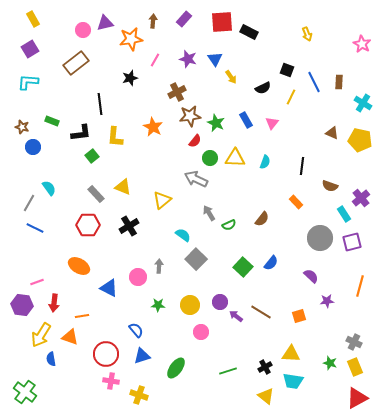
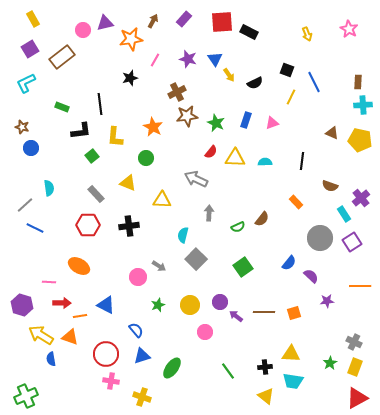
brown arrow at (153, 21): rotated 24 degrees clockwise
pink star at (362, 44): moved 13 px left, 15 px up
brown rectangle at (76, 63): moved 14 px left, 6 px up
yellow arrow at (231, 77): moved 2 px left, 2 px up
cyan L-shape at (28, 82): moved 2 px left, 1 px down; rotated 30 degrees counterclockwise
brown rectangle at (339, 82): moved 19 px right
black semicircle at (263, 88): moved 8 px left, 5 px up
cyan cross at (363, 103): moved 2 px down; rotated 36 degrees counterclockwise
brown star at (190, 116): moved 3 px left
blue rectangle at (246, 120): rotated 49 degrees clockwise
green rectangle at (52, 121): moved 10 px right, 14 px up
pink triangle at (272, 123): rotated 32 degrees clockwise
black L-shape at (81, 133): moved 2 px up
red semicircle at (195, 141): moved 16 px right, 11 px down
blue circle at (33, 147): moved 2 px left, 1 px down
green circle at (210, 158): moved 64 px left
cyan semicircle at (265, 162): rotated 112 degrees counterclockwise
black line at (302, 166): moved 5 px up
yellow triangle at (123, 187): moved 5 px right, 4 px up
cyan semicircle at (49, 188): rotated 28 degrees clockwise
yellow triangle at (162, 200): rotated 42 degrees clockwise
gray line at (29, 203): moved 4 px left, 2 px down; rotated 18 degrees clockwise
gray arrow at (209, 213): rotated 35 degrees clockwise
green semicircle at (229, 225): moved 9 px right, 2 px down
black cross at (129, 226): rotated 24 degrees clockwise
cyan semicircle at (183, 235): rotated 112 degrees counterclockwise
purple square at (352, 242): rotated 18 degrees counterclockwise
blue semicircle at (271, 263): moved 18 px right
gray arrow at (159, 266): rotated 120 degrees clockwise
green square at (243, 267): rotated 12 degrees clockwise
pink line at (37, 282): moved 12 px right; rotated 24 degrees clockwise
orange line at (360, 286): rotated 75 degrees clockwise
blue triangle at (109, 288): moved 3 px left, 17 px down
red arrow at (54, 303): moved 8 px right; rotated 96 degrees counterclockwise
purple hexagon at (22, 305): rotated 10 degrees clockwise
green star at (158, 305): rotated 24 degrees counterclockwise
brown line at (261, 312): moved 3 px right; rotated 30 degrees counterclockwise
orange line at (82, 316): moved 2 px left
orange square at (299, 316): moved 5 px left, 3 px up
pink circle at (201, 332): moved 4 px right
yellow arrow at (41, 335): rotated 90 degrees clockwise
green star at (330, 363): rotated 24 degrees clockwise
black cross at (265, 367): rotated 24 degrees clockwise
yellow rectangle at (355, 367): rotated 42 degrees clockwise
green ellipse at (176, 368): moved 4 px left
green line at (228, 371): rotated 72 degrees clockwise
green cross at (25, 392): moved 1 px right, 4 px down; rotated 30 degrees clockwise
yellow cross at (139, 395): moved 3 px right, 2 px down
